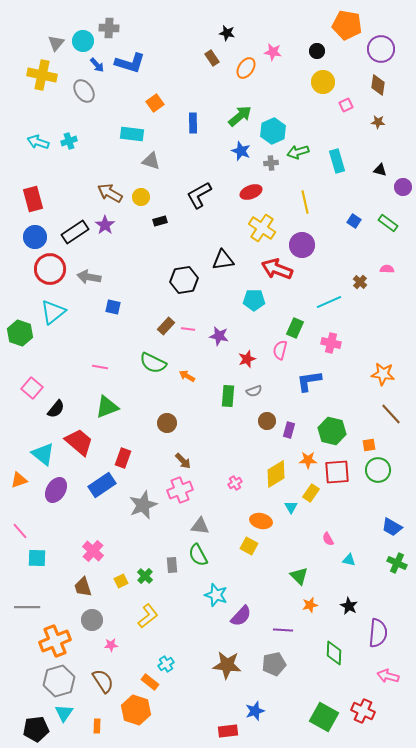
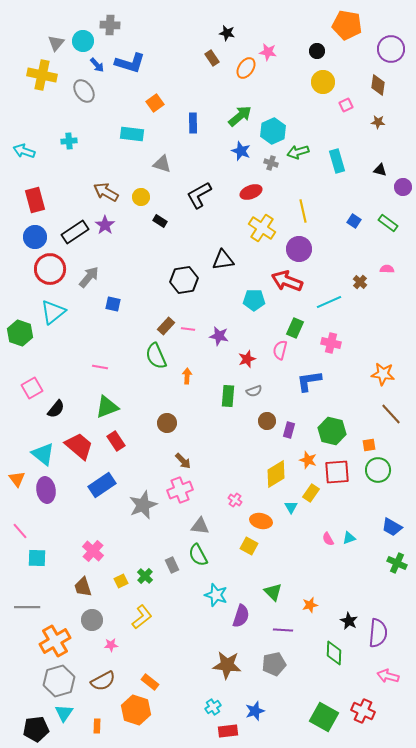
gray cross at (109, 28): moved 1 px right, 3 px up
purple circle at (381, 49): moved 10 px right
pink star at (273, 52): moved 5 px left
cyan cross at (69, 141): rotated 14 degrees clockwise
cyan arrow at (38, 142): moved 14 px left, 9 px down
gray triangle at (151, 161): moved 11 px right, 3 px down
gray cross at (271, 163): rotated 24 degrees clockwise
brown arrow at (110, 193): moved 4 px left, 1 px up
red rectangle at (33, 199): moved 2 px right, 1 px down
yellow line at (305, 202): moved 2 px left, 9 px down
black rectangle at (160, 221): rotated 48 degrees clockwise
purple circle at (302, 245): moved 3 px left, 4 px down
red arrow at (277, 269): moved 10 px right, 12 px down
gray arrow at (89, 277): rotated 120 degrees clockwise
blue square at (113, 307): moved 3 px up
green semicircle at (153, 363): moved 3 px right, 7 px up; rotated 40 degrees clockwise
orange arrow at (187, 376): rotated 63 degrees clockwise
pink square at (32, 388): rotated 20 degrees clockwise
red trapezoid at (79, 442): moved 4 px down
red rectangle at (123, 458): moved 7 px left, 17 px up; rotated 54 degrees counterclockwise
orange star at (308, 460): rotated 18 degrees clockwise
orange triangle at (19, 480): moved 2 px left, 1 px up; rotated 48 degrees counterclockwise
pink cross at (235, 483): moved 17 px down; rotated 24 degrees counterclockwise
purple ellipse at (56, 490): moved 10 px left; rotated 40 degrees counterclockwise
cyan triangle at (349, 560): moved 22 px up; rotated 32 degrees counterclockwise
gray rectangle at (172, 565): rotated 21 degrees counterclockwise
green triangle at (299, 576): moved 26 px left, 16 px down
black star at (349, 606): moved 15 px down
yellow L-shape at (148, 616): moved 6 px left, 1 px down
purple semicircle at (241, 616): rotated 25 degrees counterclockwise
orange cross at (55, 641): rotated 8 degrees counterclockwise
cyan cross at (166, 664): moved 47 px right, 43 px down
brown semicircle at (103, 681): rotated 95 degrees clockwise
